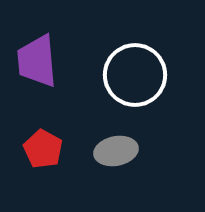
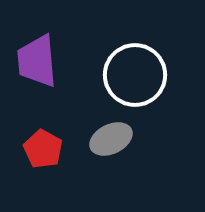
gray ellipse: moved 5 px left, 12 px up; rotated 15 degrees counterclockwise
